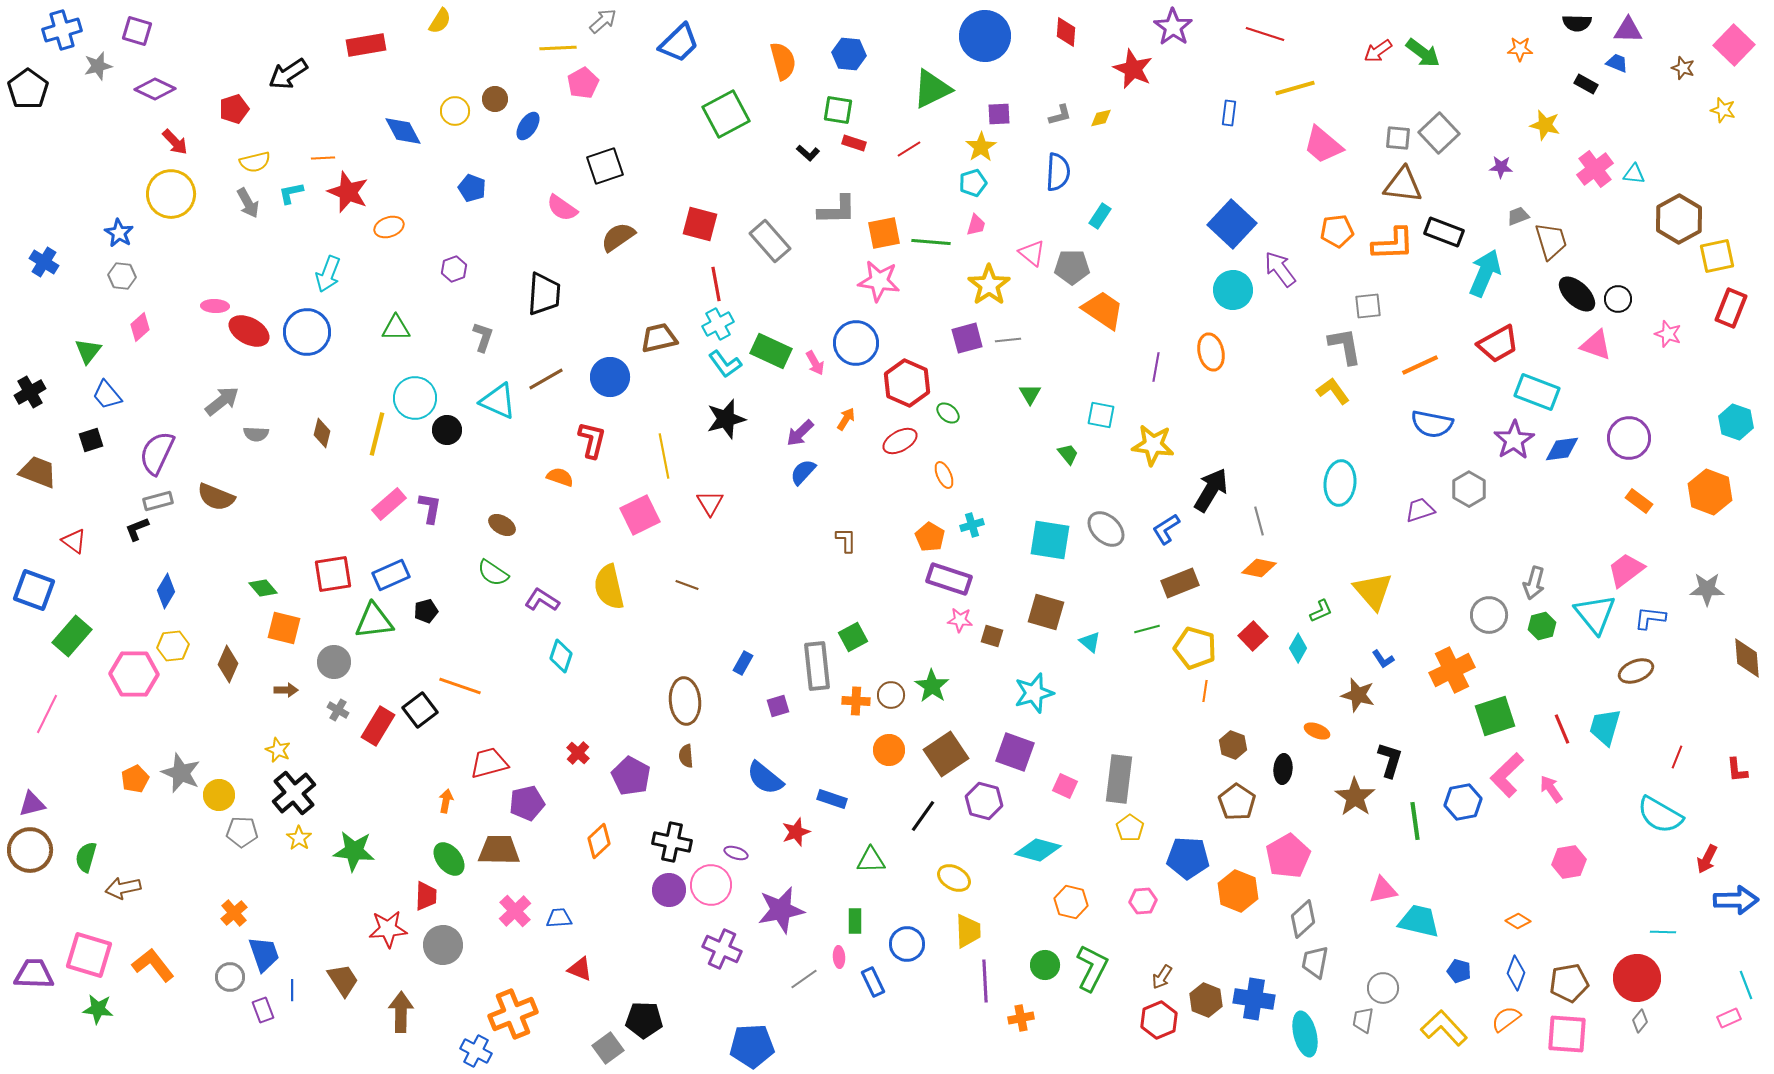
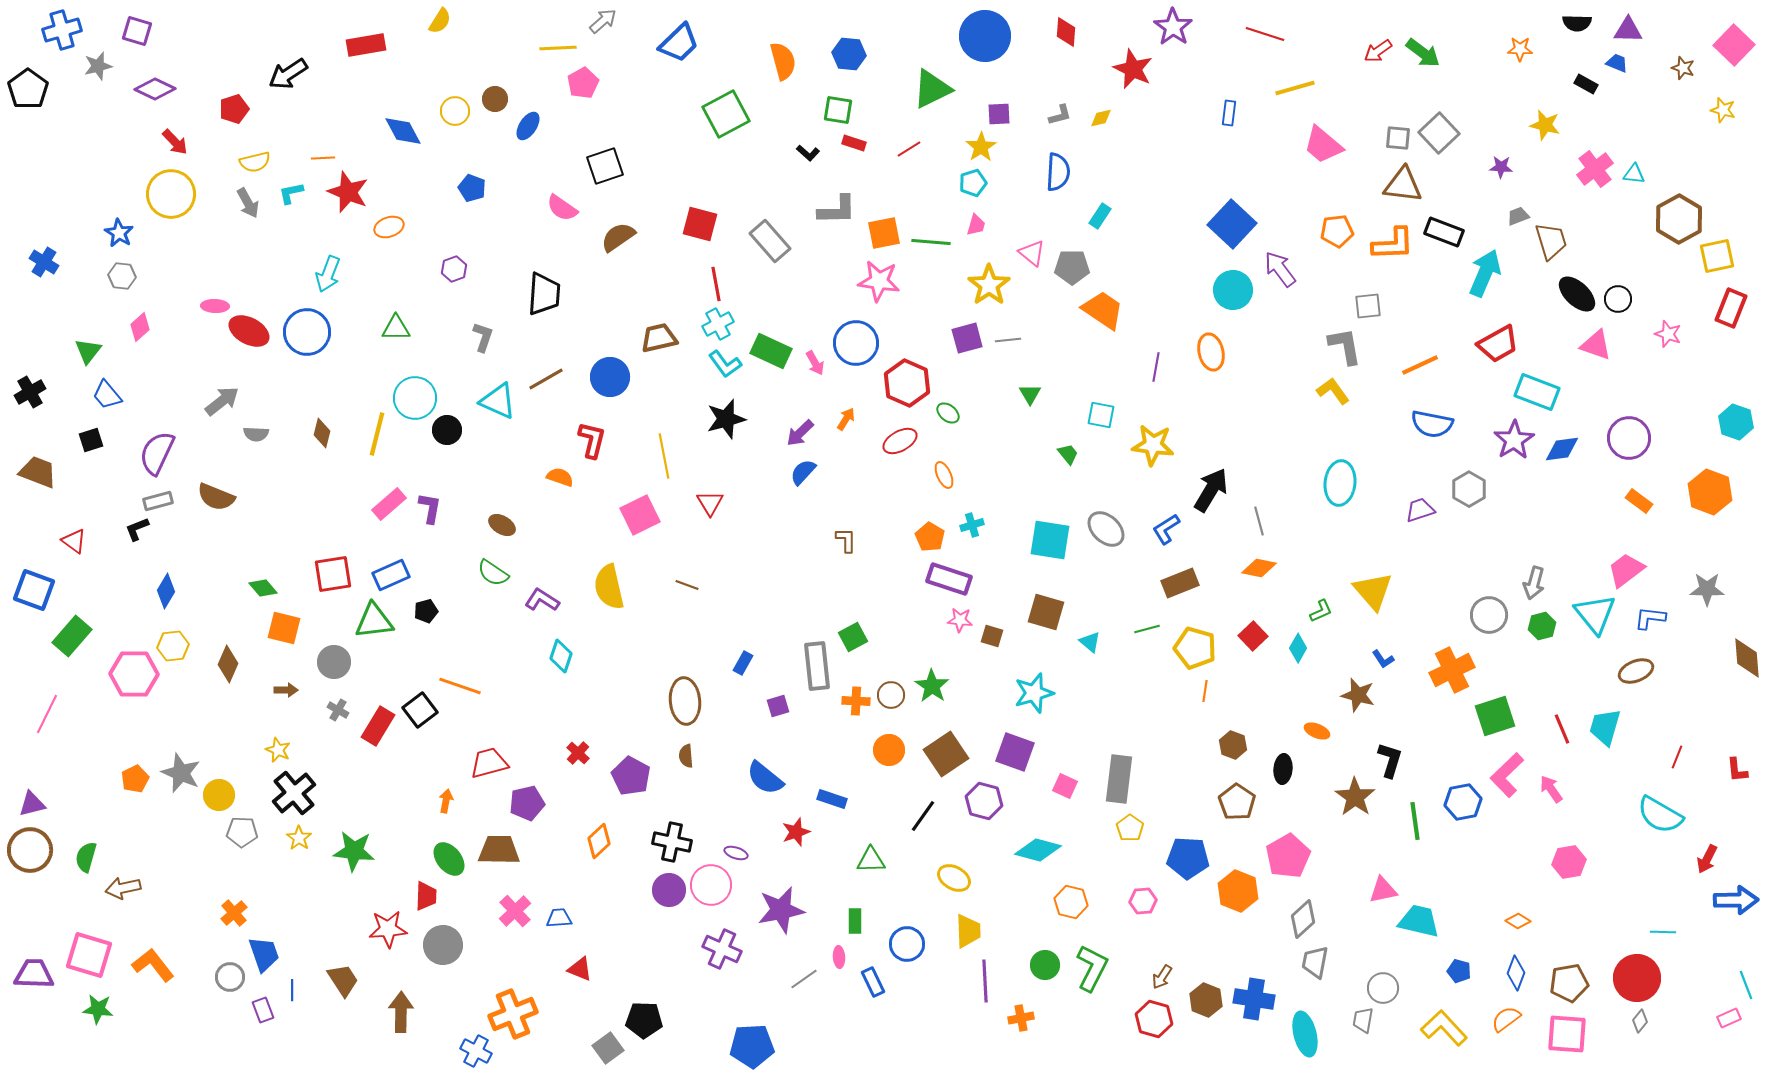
red hexagon at (1159, 1020): moved 5 px left, 1 px up; rotated 21 degrees counterclockwise
